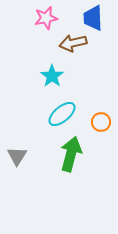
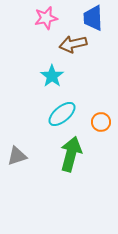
brown arrow: moved 1 px down
gray triangle: rotated 40 degrees clockwise
